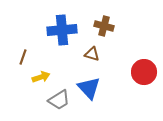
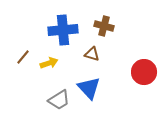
blue cross: moved 1 px right
brown line: rotated 21 degrees clockwise
yellow arrow: moved 8 px right, 14 px up
